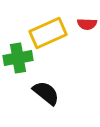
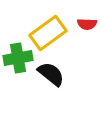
yellow rectangle: rotated 12 degrees counterclockwise
black semicircle: moved 5 px right, 19 px up
